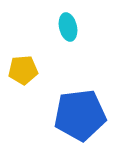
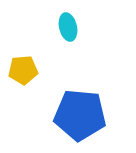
blue pentagon: rotated 12 degrees clockwise
